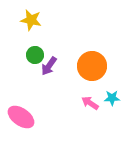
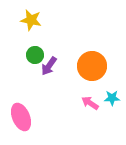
pink ellipse: rotated 32 degrees clockwise
